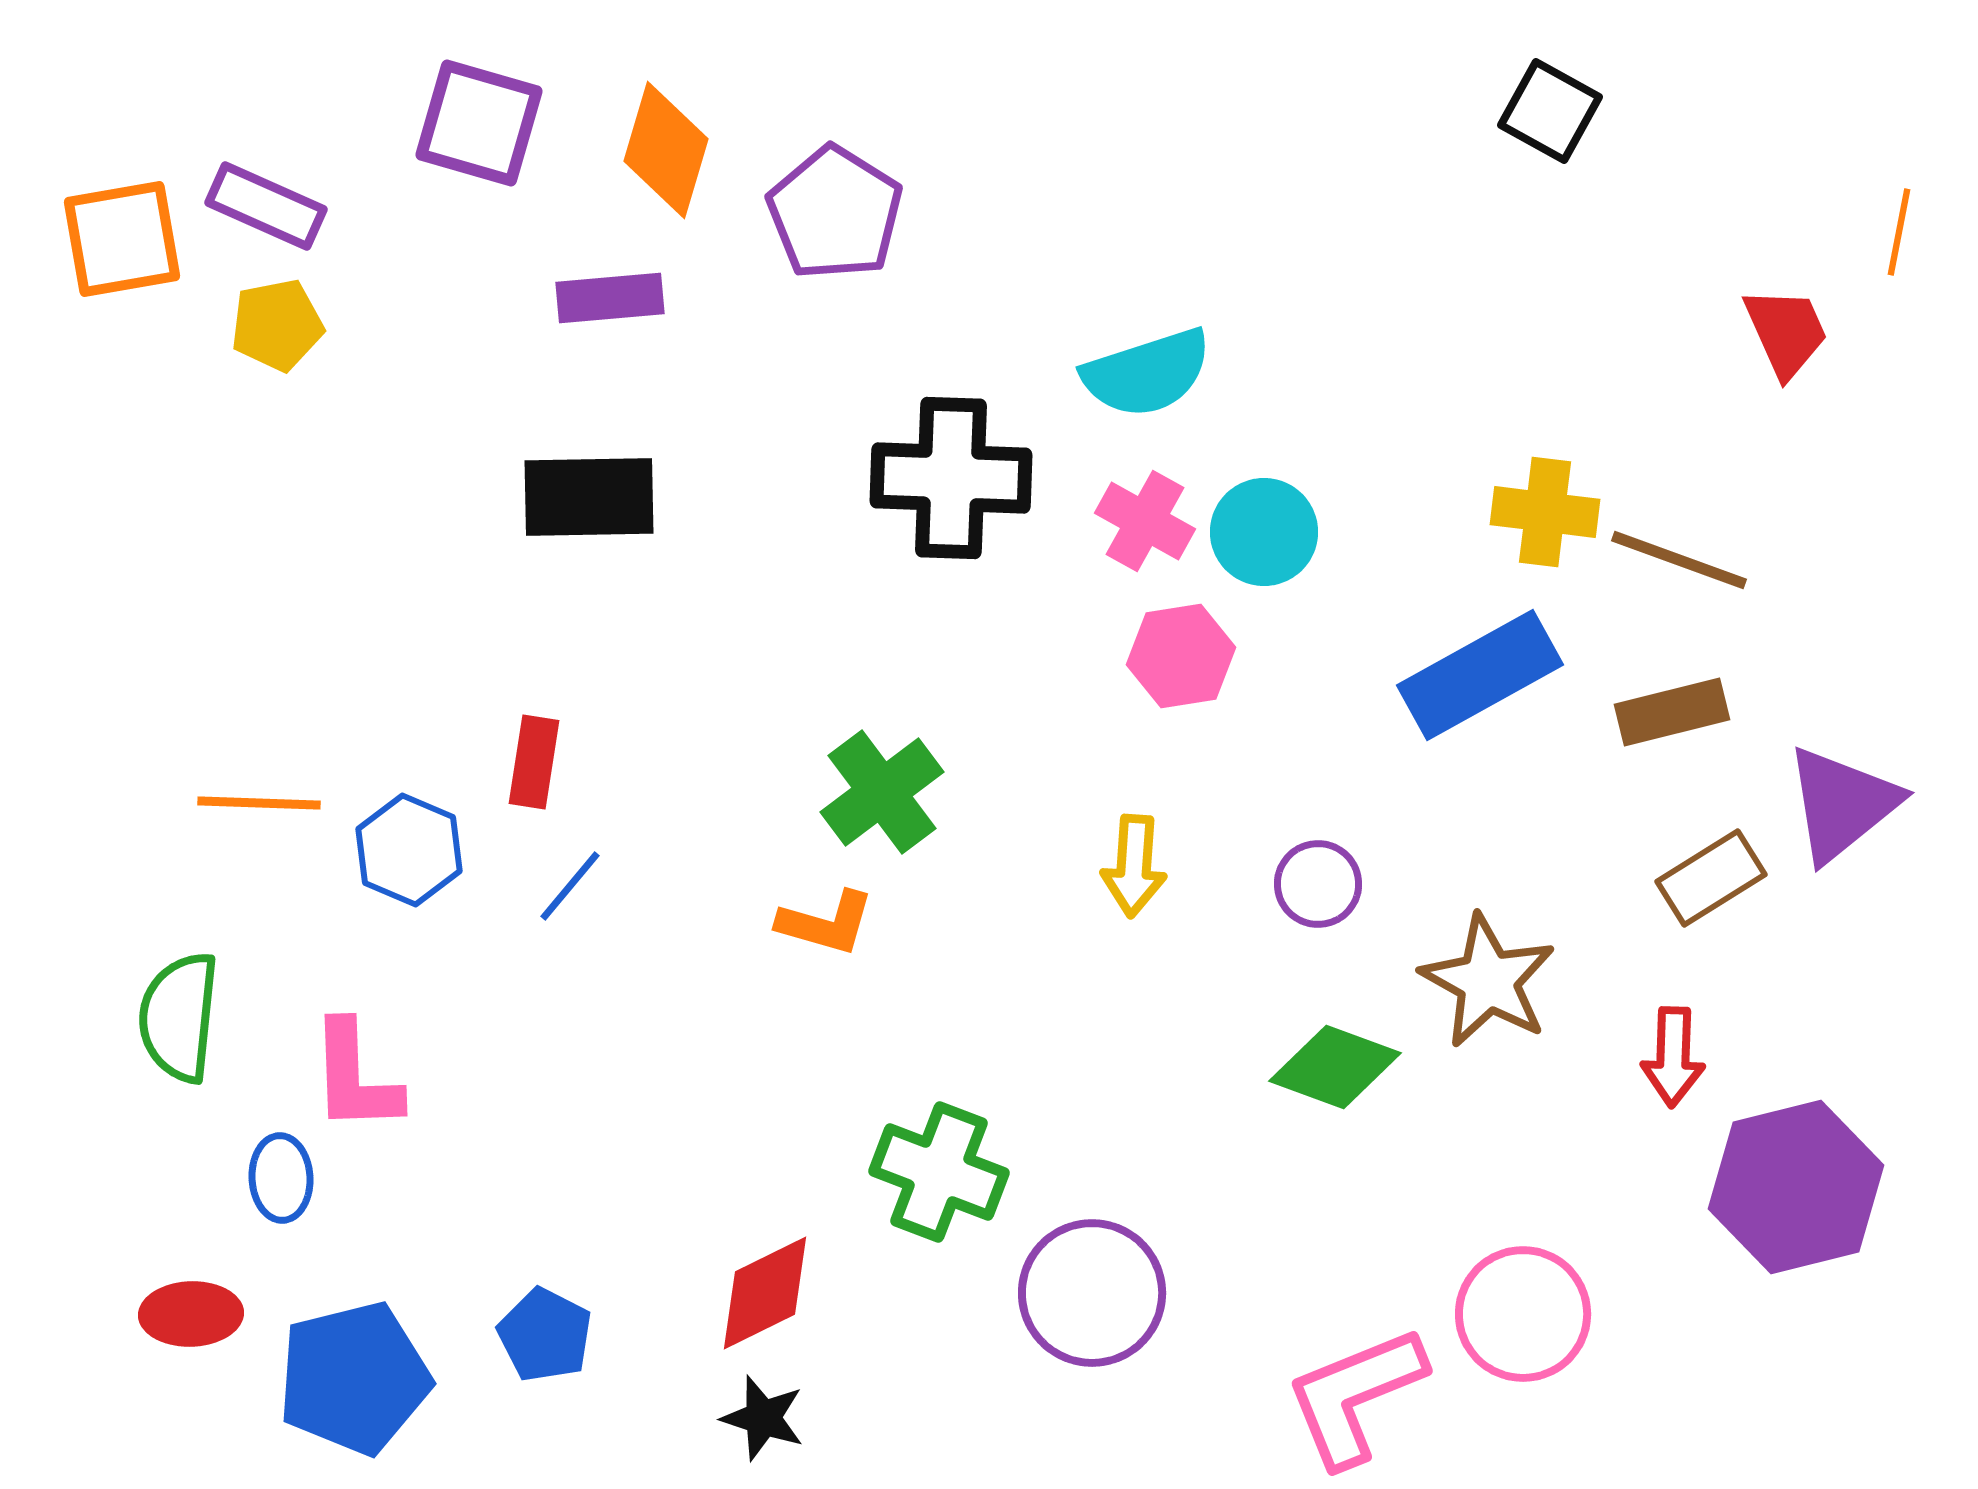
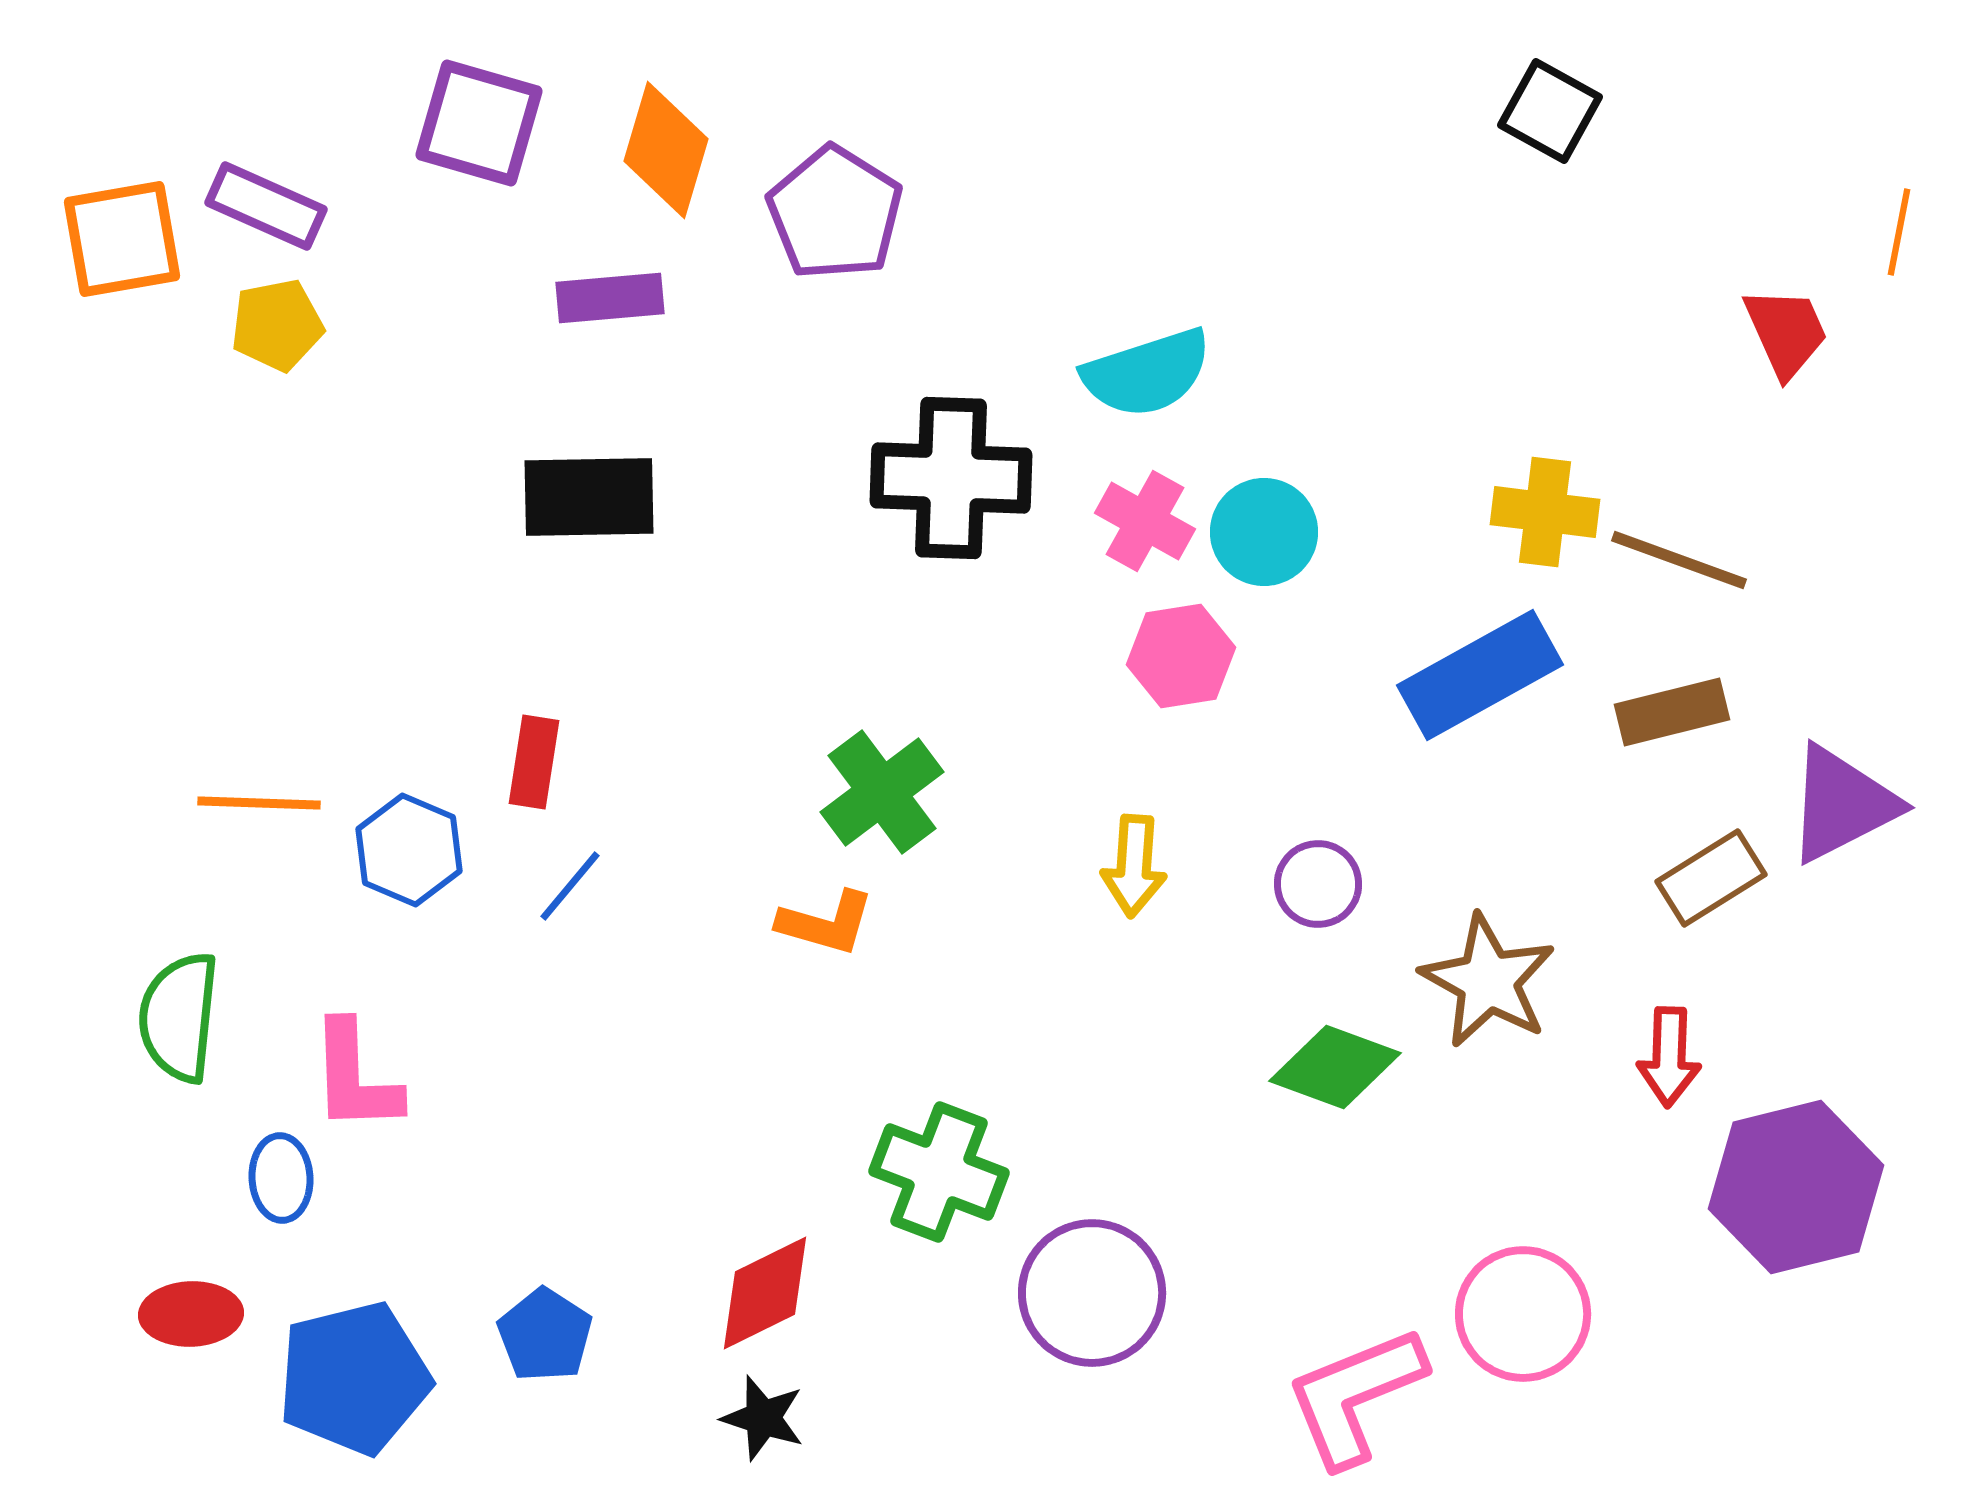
purple triangle at (1842, 804): rotated 12 degrees clockwise
red arrow at (1673, 1057): moved 4 px left
blue pentagon at (545, 1335): rotated 6 degrees clockwise
